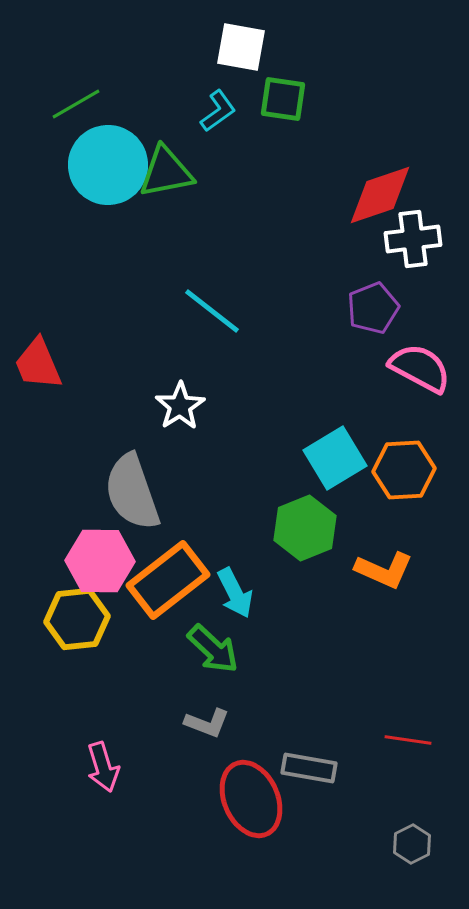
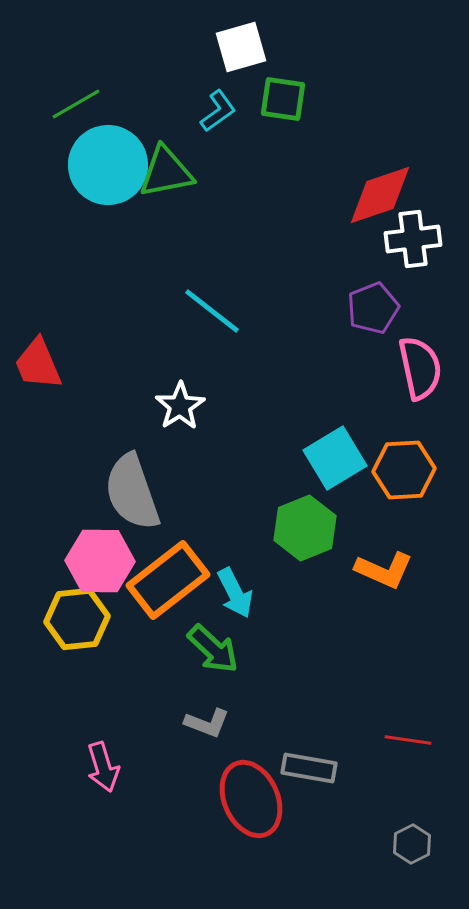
white square: rotated 26 degrees counterclockwise
pink semicircle: rotated 50 degrees clockwise
